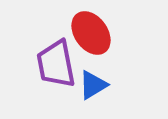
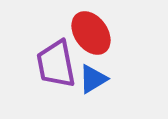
blue triangle: moved 6 px up
